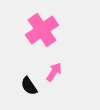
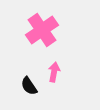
pink arrow: rotated 24 degrees counterclockwise
